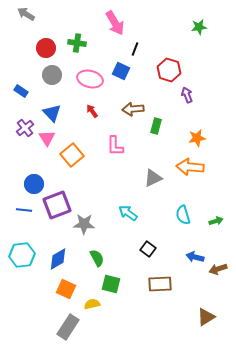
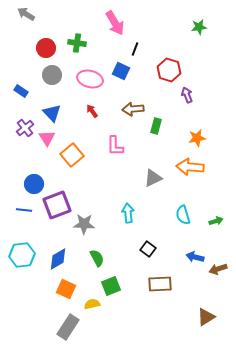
cyan arrow at (128, 213): rotated 48 degrees clockwise
green square at (111, 284): moved 2 px down; rotated 36 degrees counterclockwise
